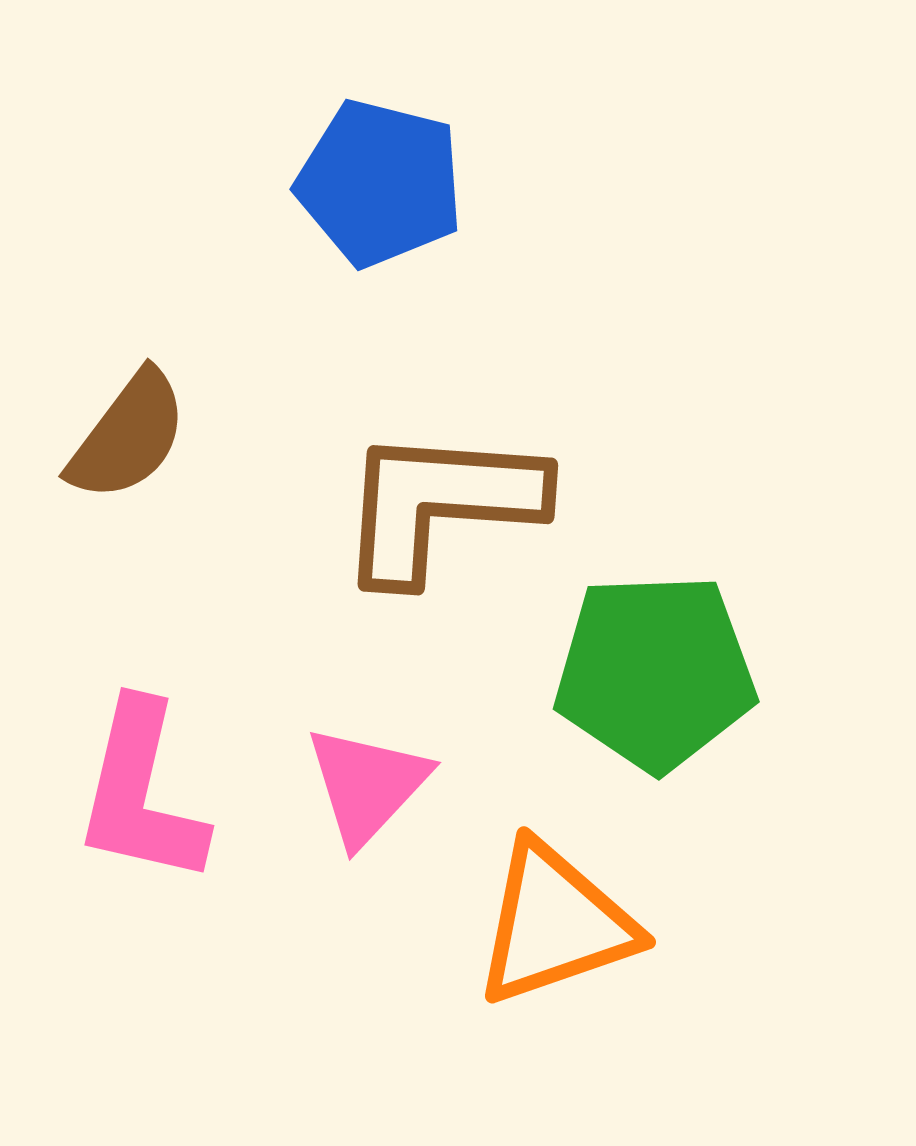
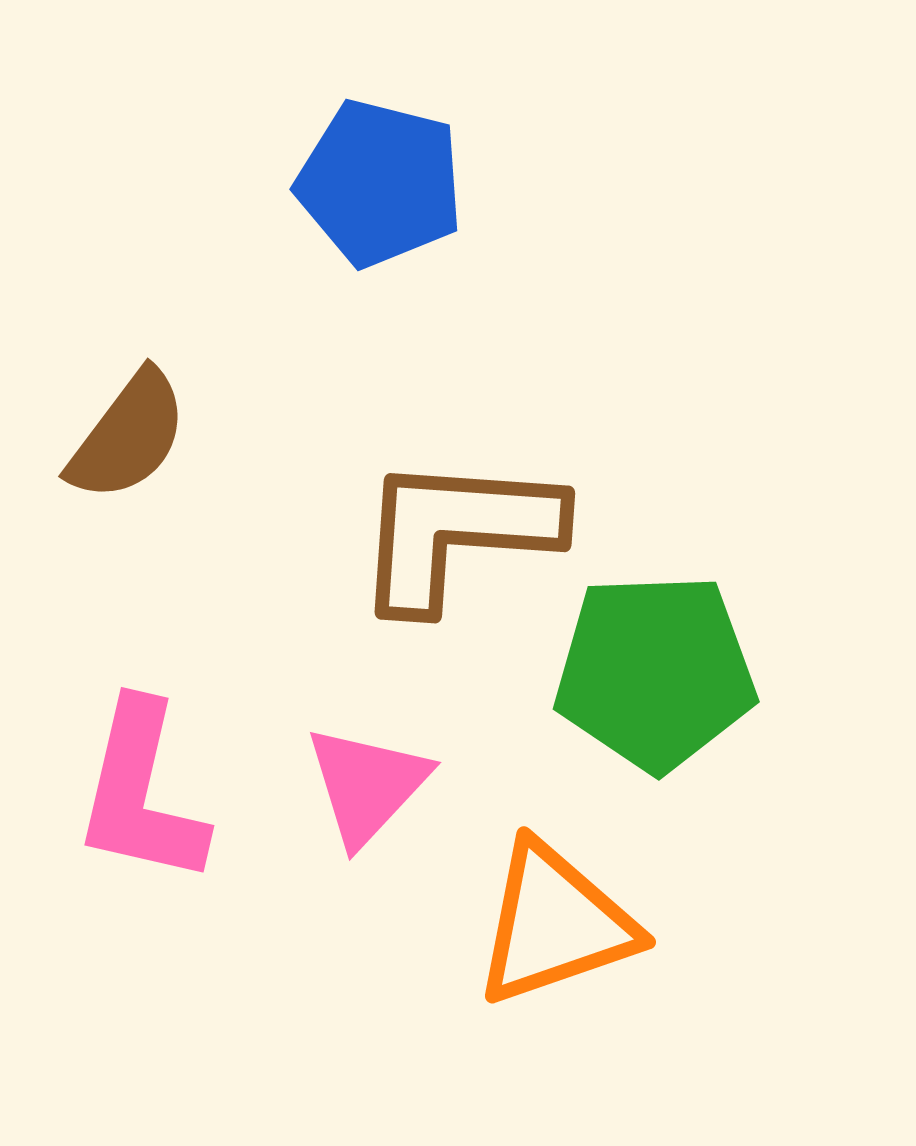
brown L-shape: moved 17 px right, 28 px down
